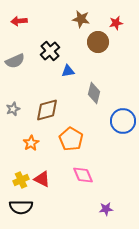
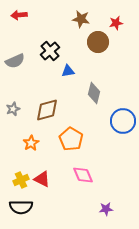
red arrow: moved 6 px up
